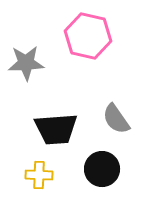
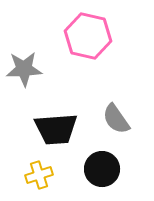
gray star: moved 2 px left, 6 px down
yellow cross: rotated 20 degrees counterclockwise
